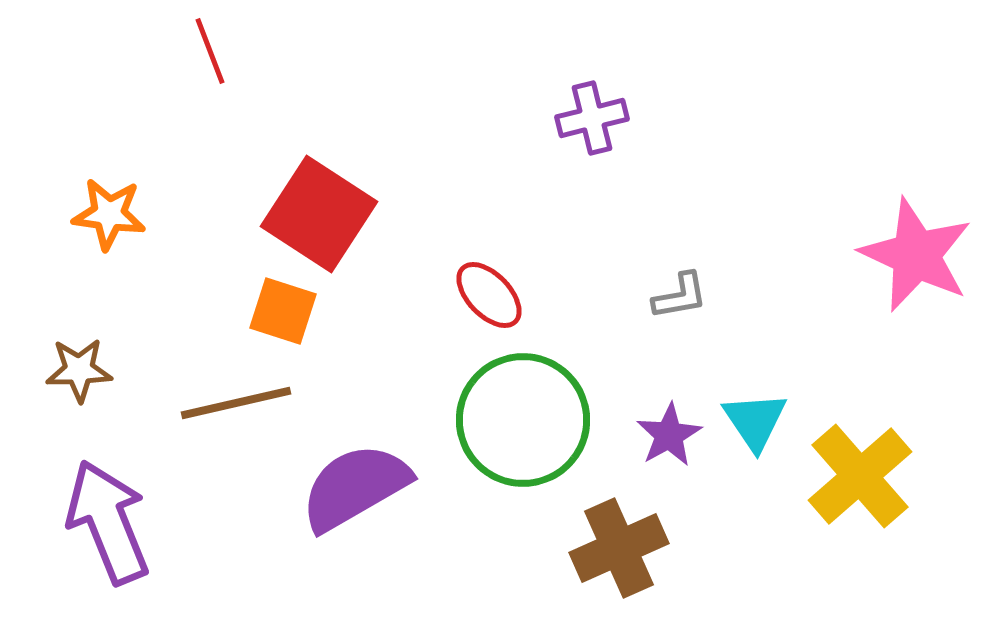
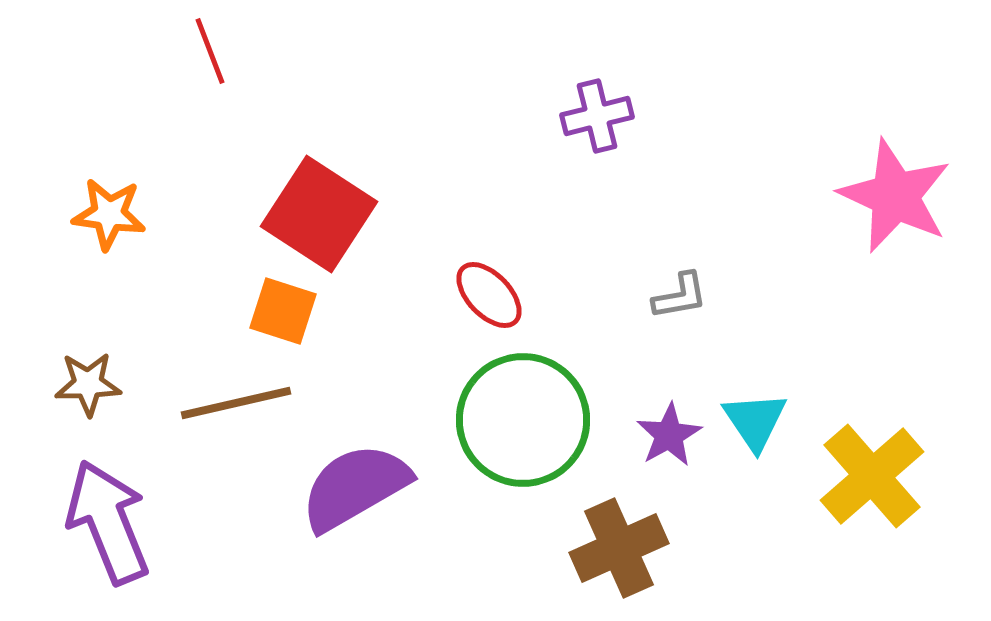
purple cross: moved 5 px right, 2 px up
pink star: moved 21 px left, 59 px up
brown star: moved 9 px right, 14 px down
yellow cross: moved 12 px right
